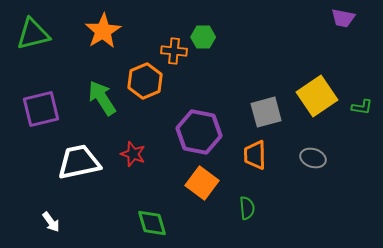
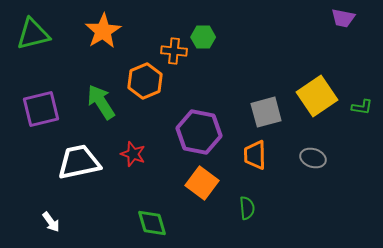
green arrow: moved 1 px left, 4 px down
